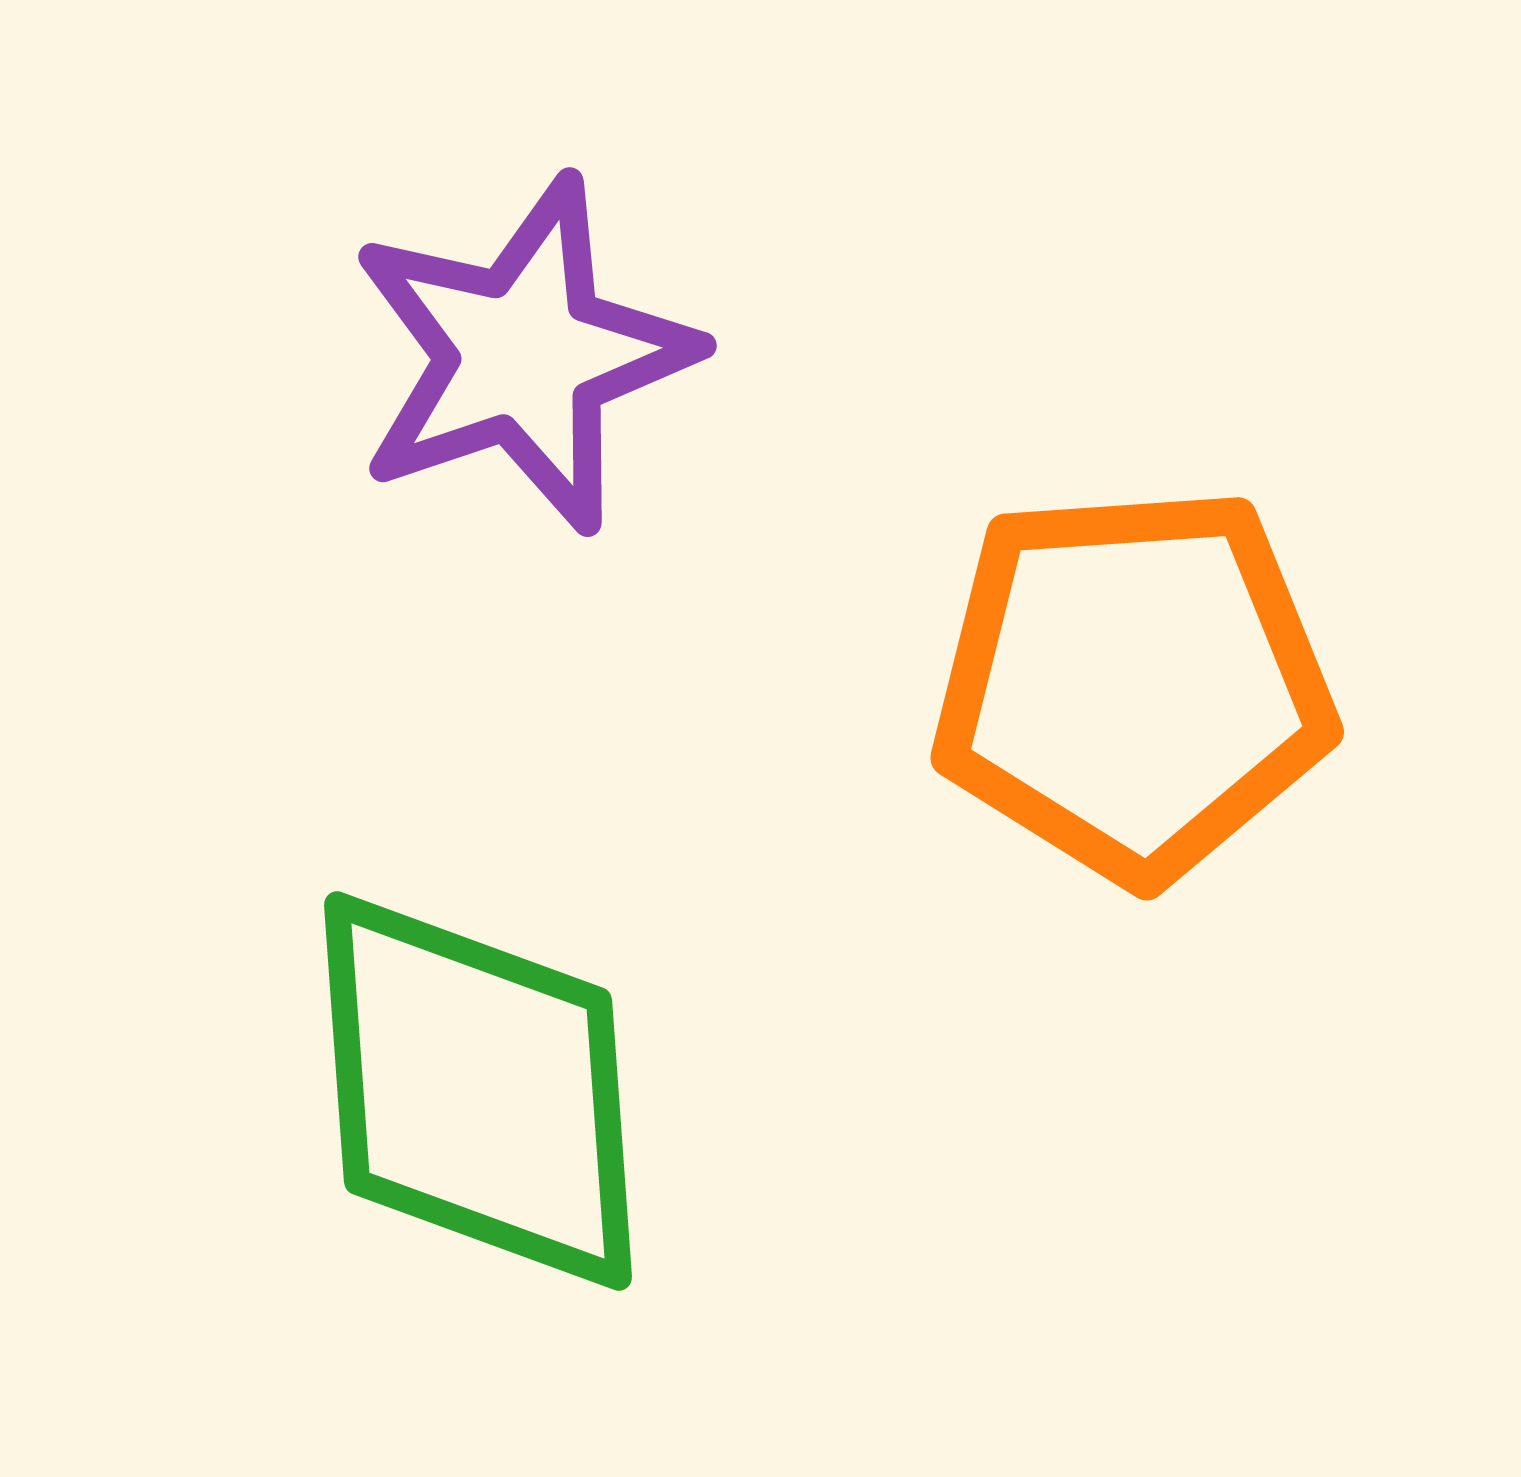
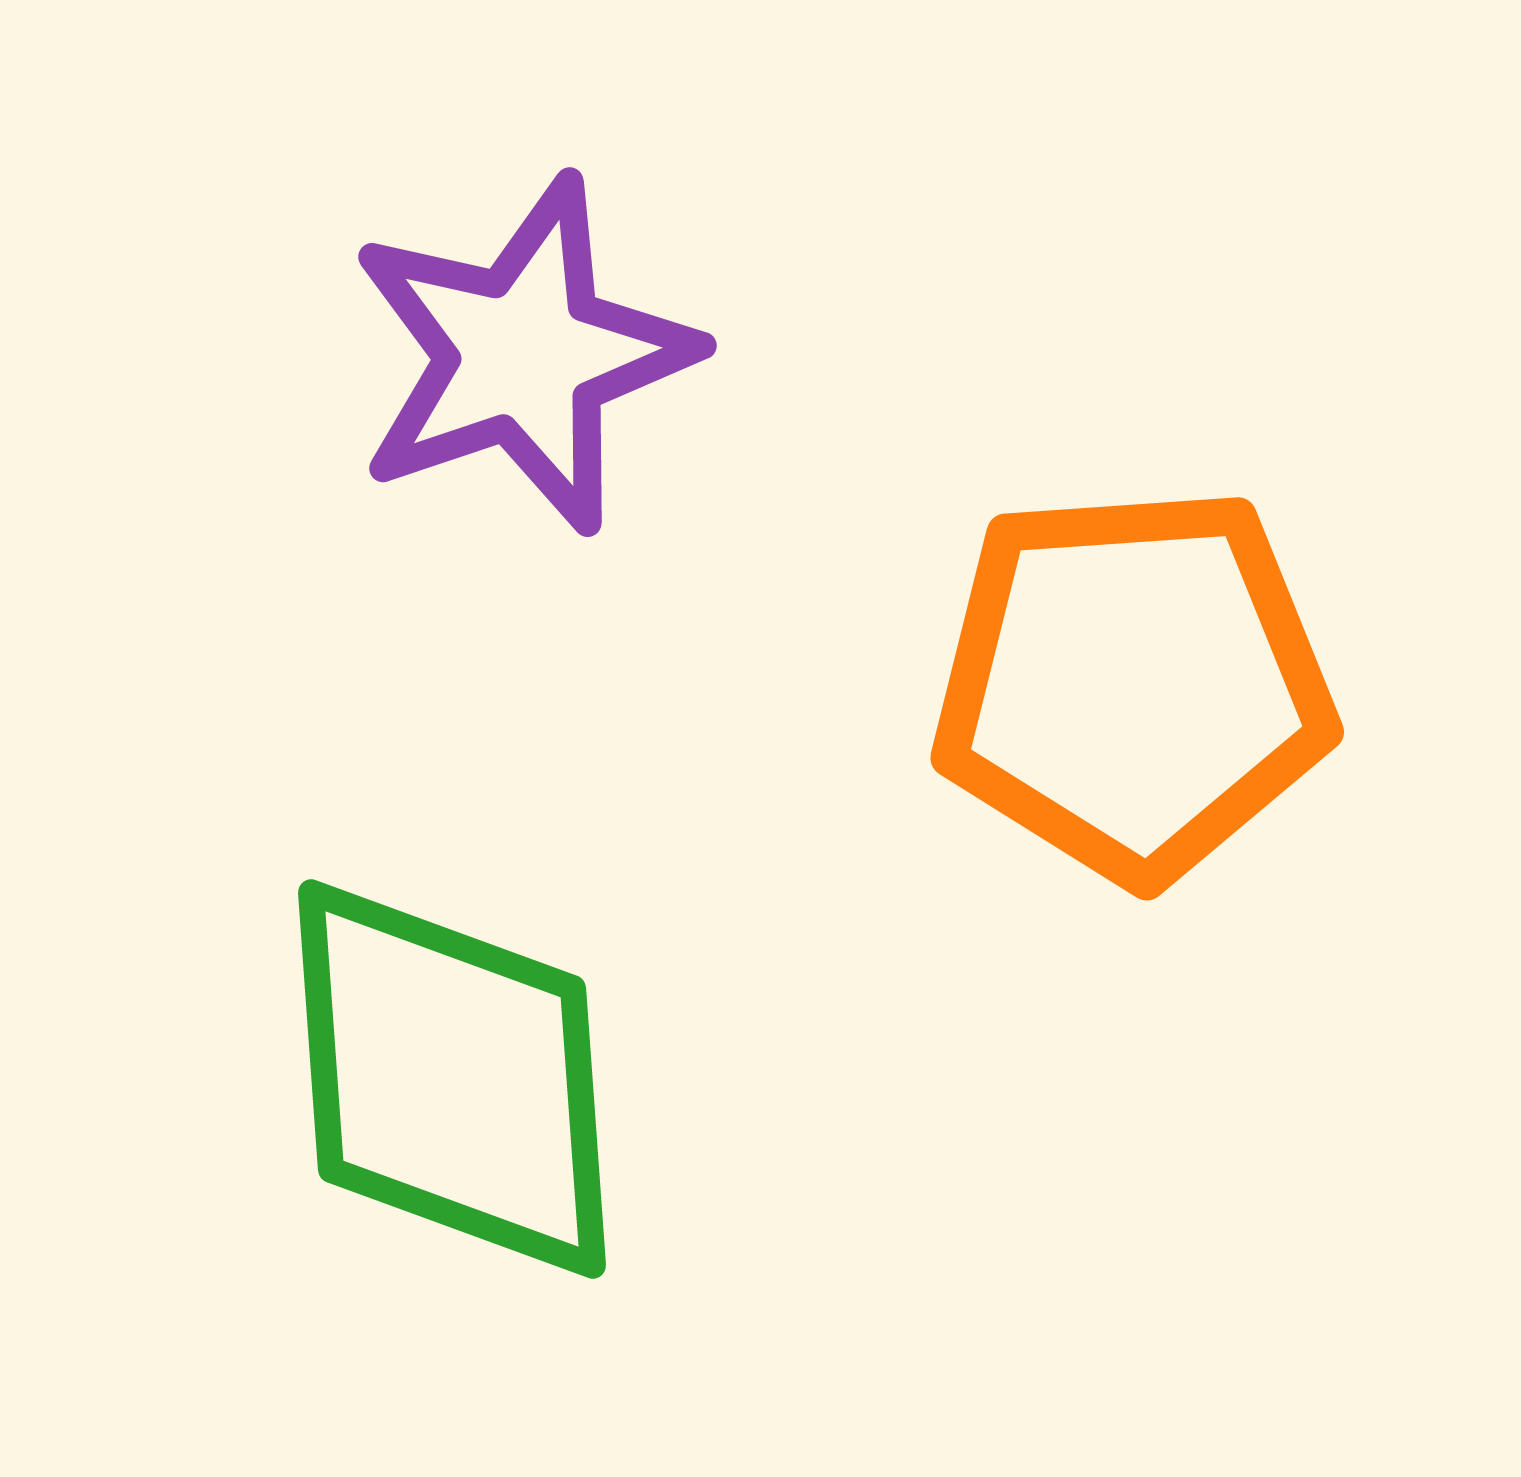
green diamond: moved 26 px left, 12 px up
